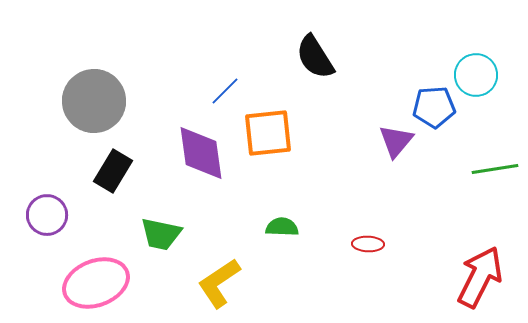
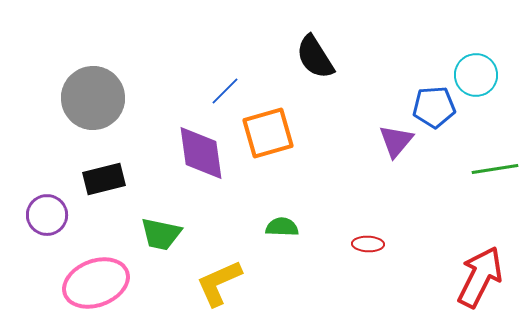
gray circle: moved 1 px left, 3 px up
orange square: rotated 10 degrees counterclockwise
black rectangle: moved 9 px left, 8 px down; rotated 45 degrees clockwise
yellow L-shape: rotated 10 degrees clockwise
